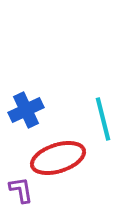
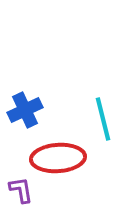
blue cross: moved 1 px left
red ellipse: rotated 14 degrees clockwise
